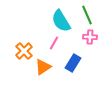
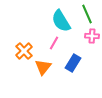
green line: moved 1 px up
pink cross: moved 2 px right, 1 px up
orange triangle: rotated 18 degrees counterclockwise
